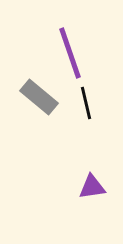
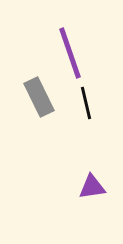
gray rectangle: rotated 24 degrees clockwise
